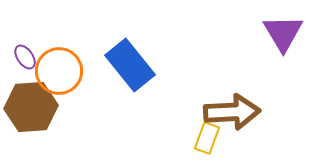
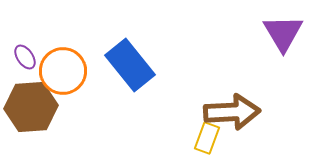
orange circle: moved 4 px right
